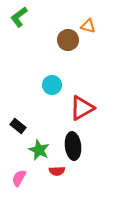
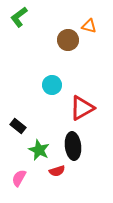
orange triangle: moved 1 px right
red semicircle: rotated 14 degrees counterclockwise
